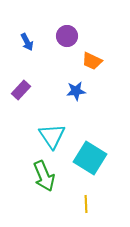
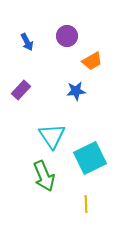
orange trapezoid: rotated 55 degrees counterclockwise
cyan square: rotated 32 degrees clockwise
